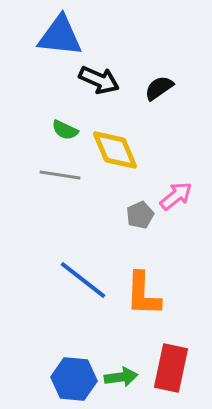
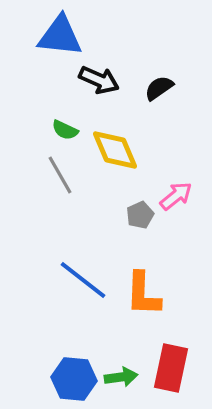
gray line: rotated 51 degrees clockwise
